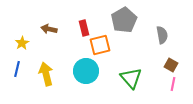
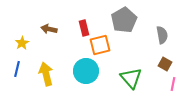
brown square: moved 6 px left, 1 px up
